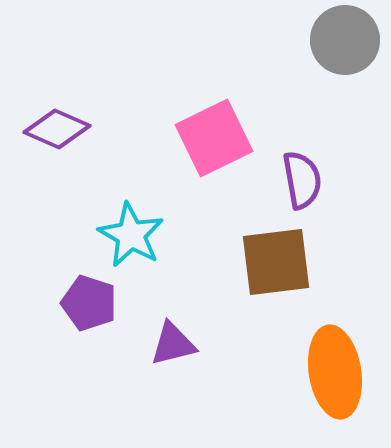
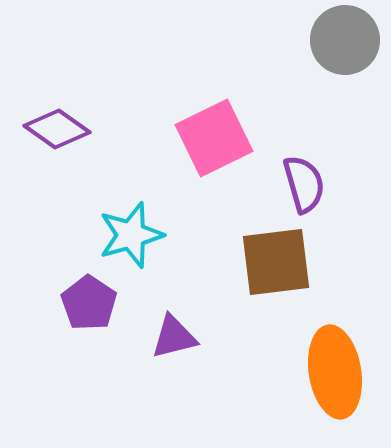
purple diamond: rotated 12 degrees clockwise
purple semicircle: moved 2 px right, 4 px down; rotated 6 degrees counterclockwise
cyan star: rotated 26 degrees clockwise
purple pentagon: rotated 16 degrees clockwise
purple triangle: moved 1 px right, 7 px up
